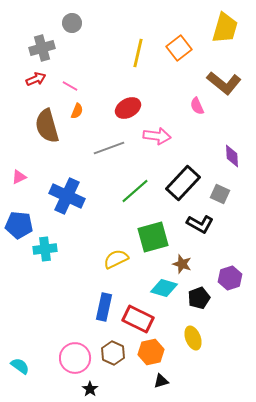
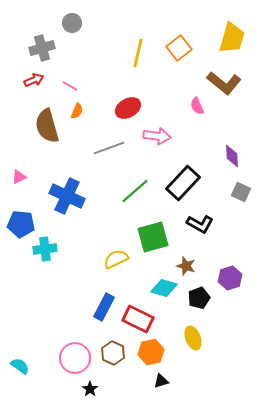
yellow trapezoid: moved 7 px right, 10 px down
red arrow: moved 2 px left, 1 px down
gray square: moved 21 px right, 2 px up
blue pentagon: moved 2 px right, 1 px up
brown star: moved 4 px right, 2 px down
blue rectangle: rotated 16 degrees clockwise
